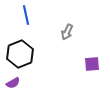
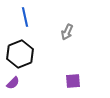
blue line: moved 1 px left, 2 px down
purple square: moved 19 px left, 17 px down
purple semicircle: rotated 16 degrees counterclockwise
